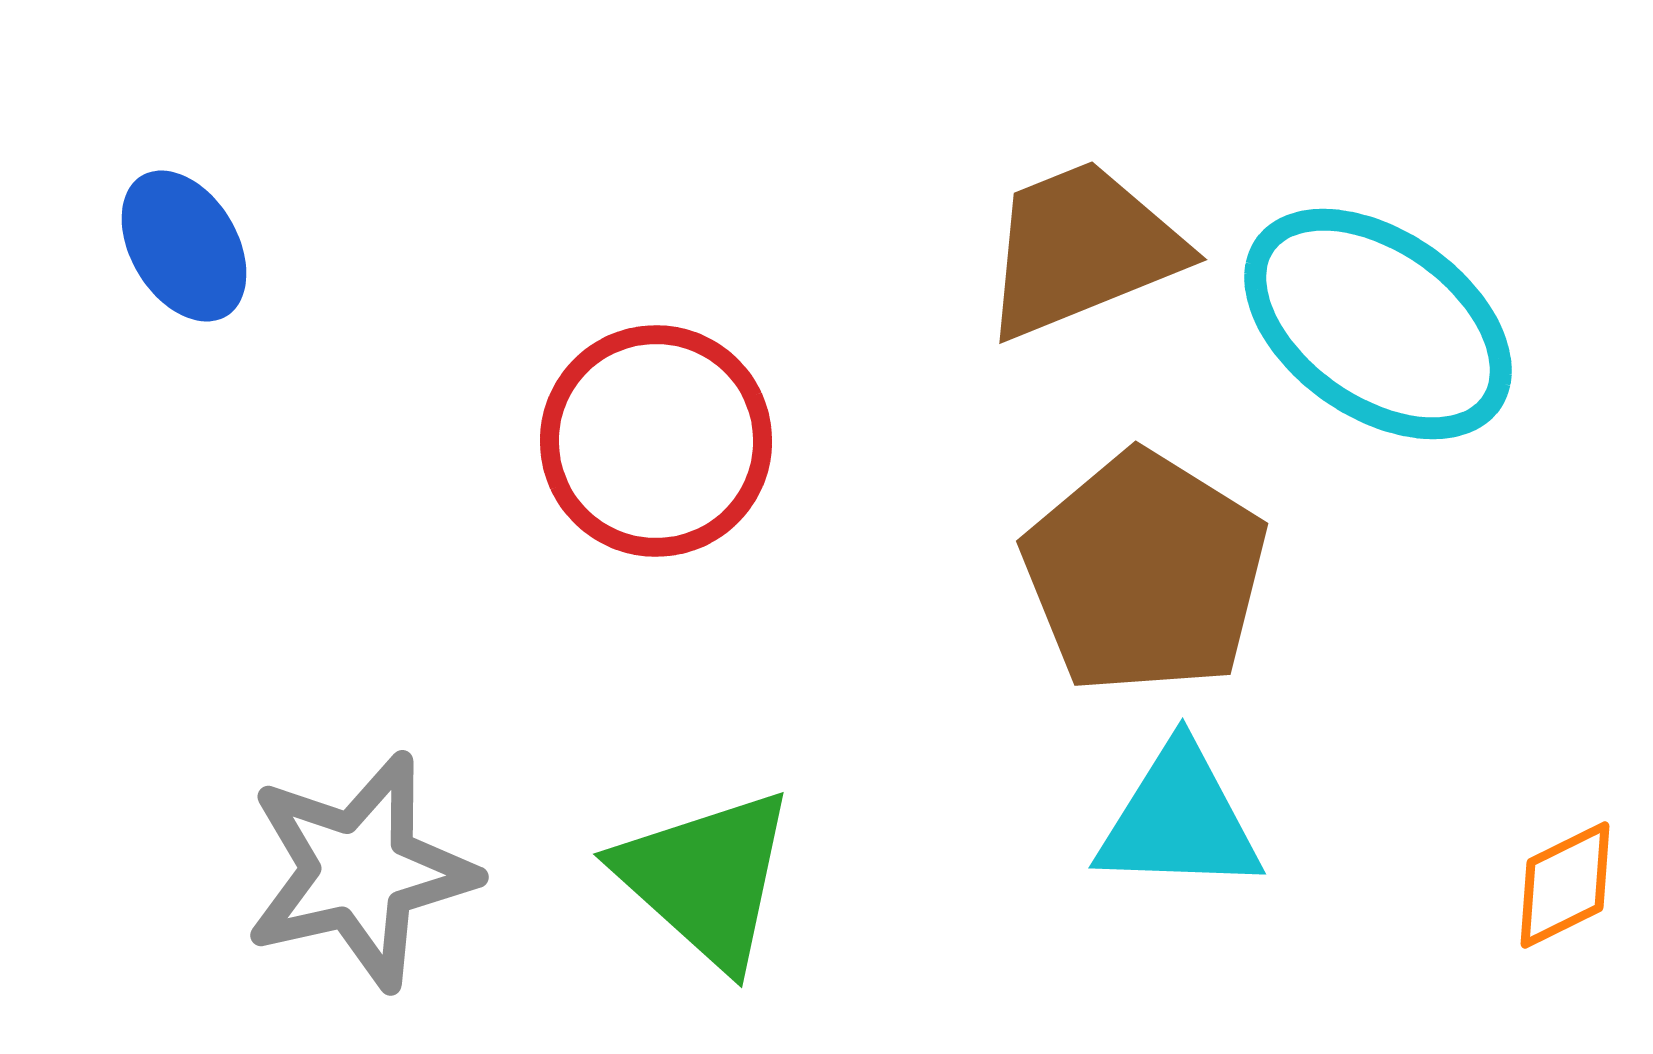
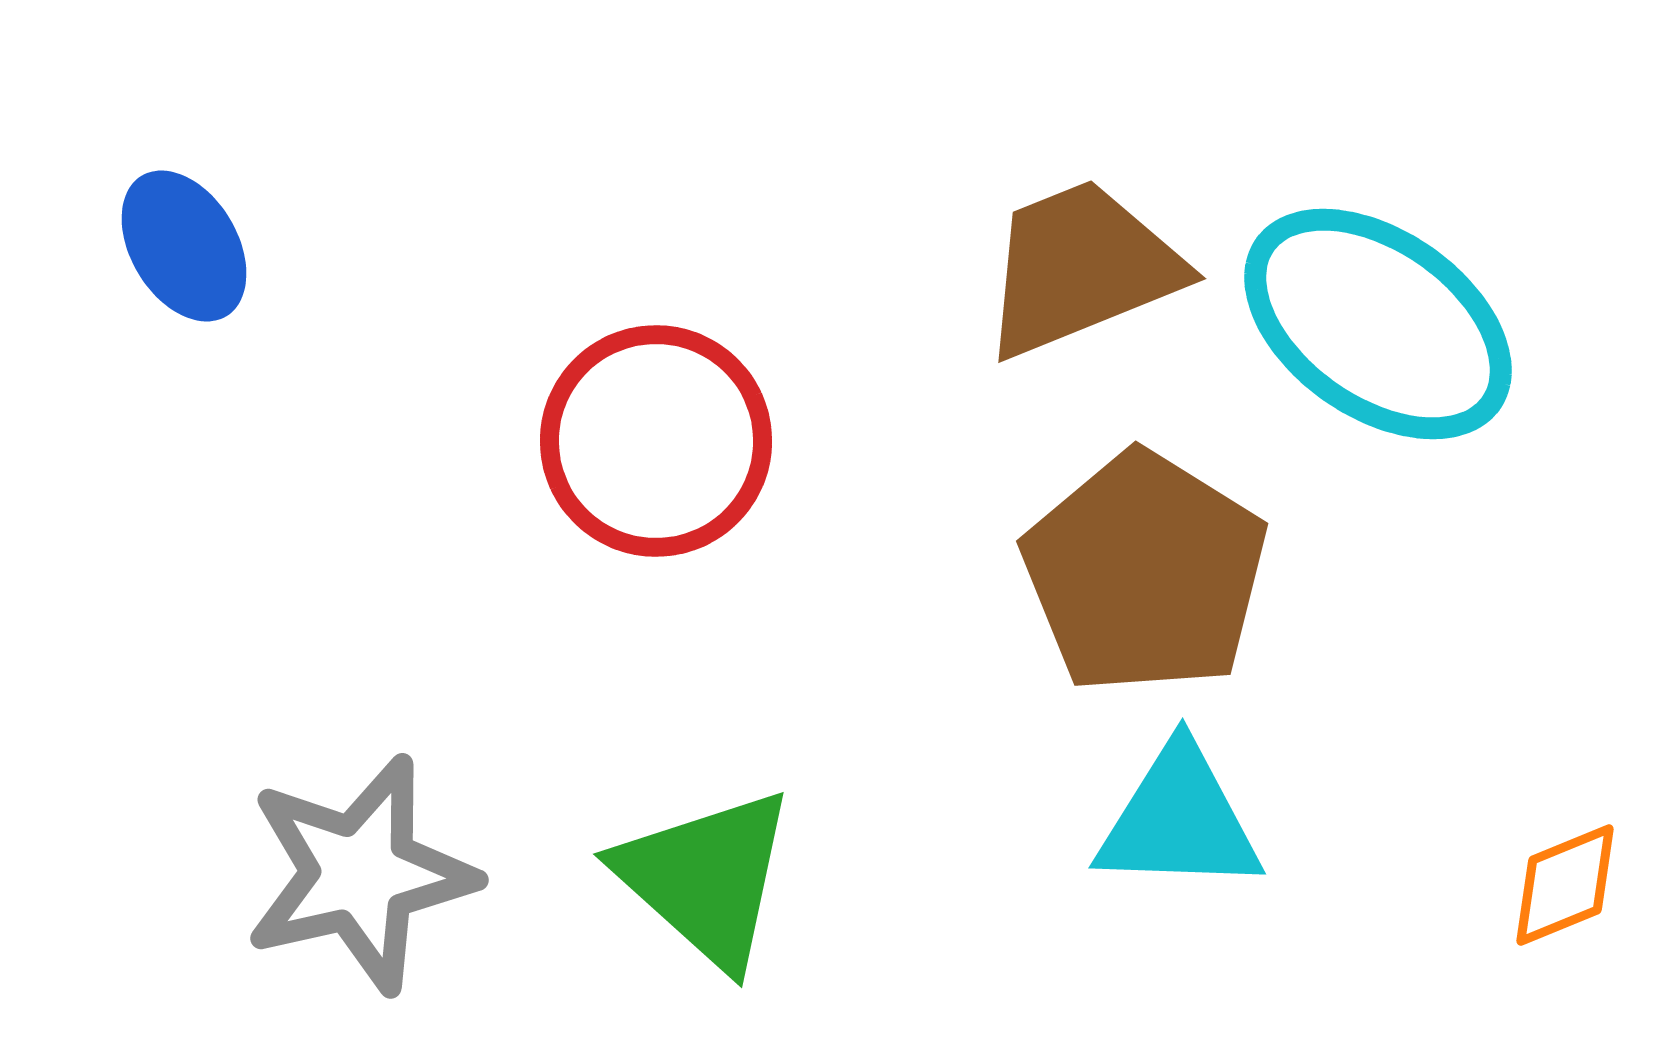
brown trapezoid: moved 1 px left, 19 px down
gray star: moved 3 px down
orange diamond: rotated 4 degrees clockwise
